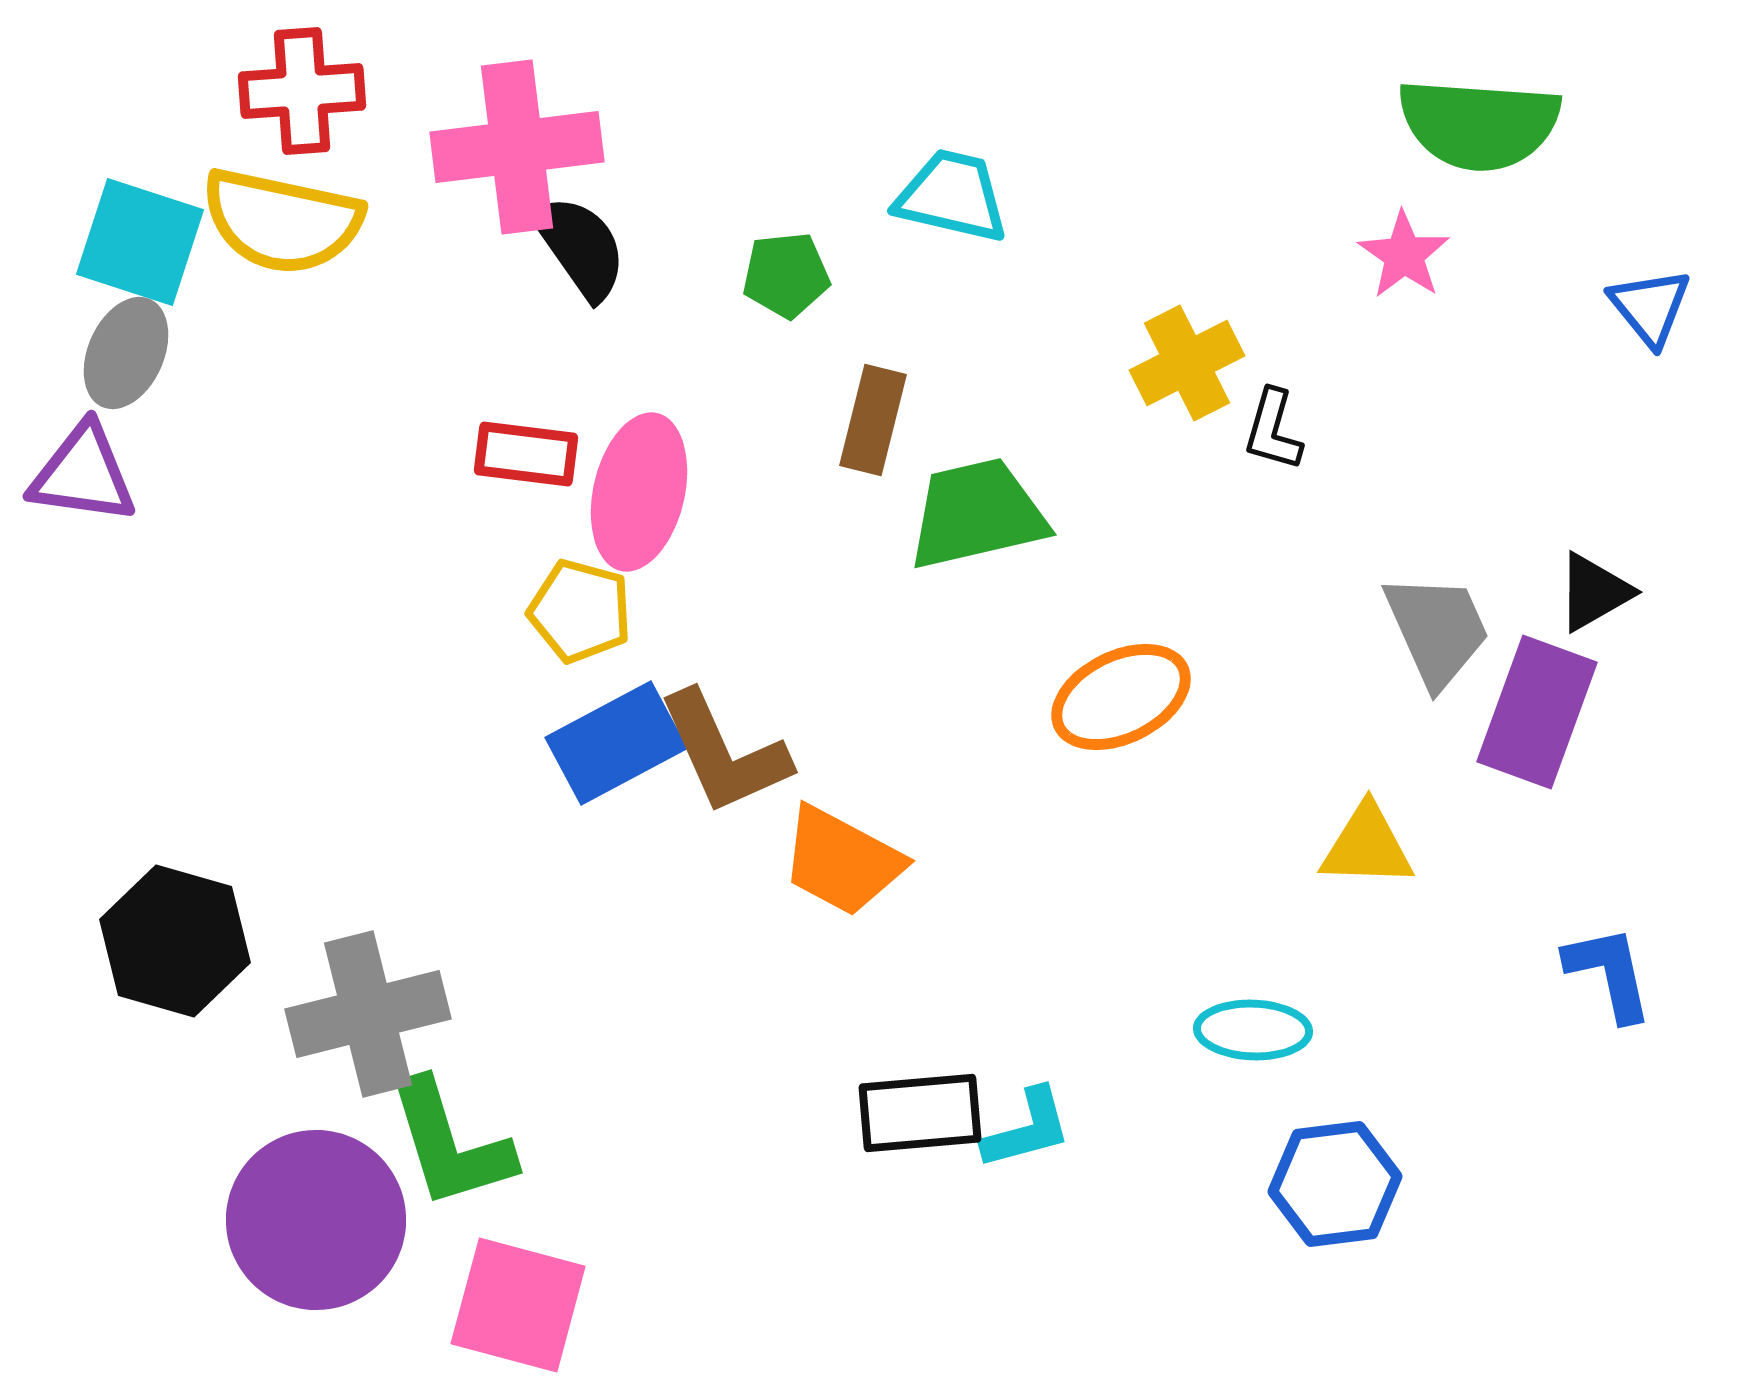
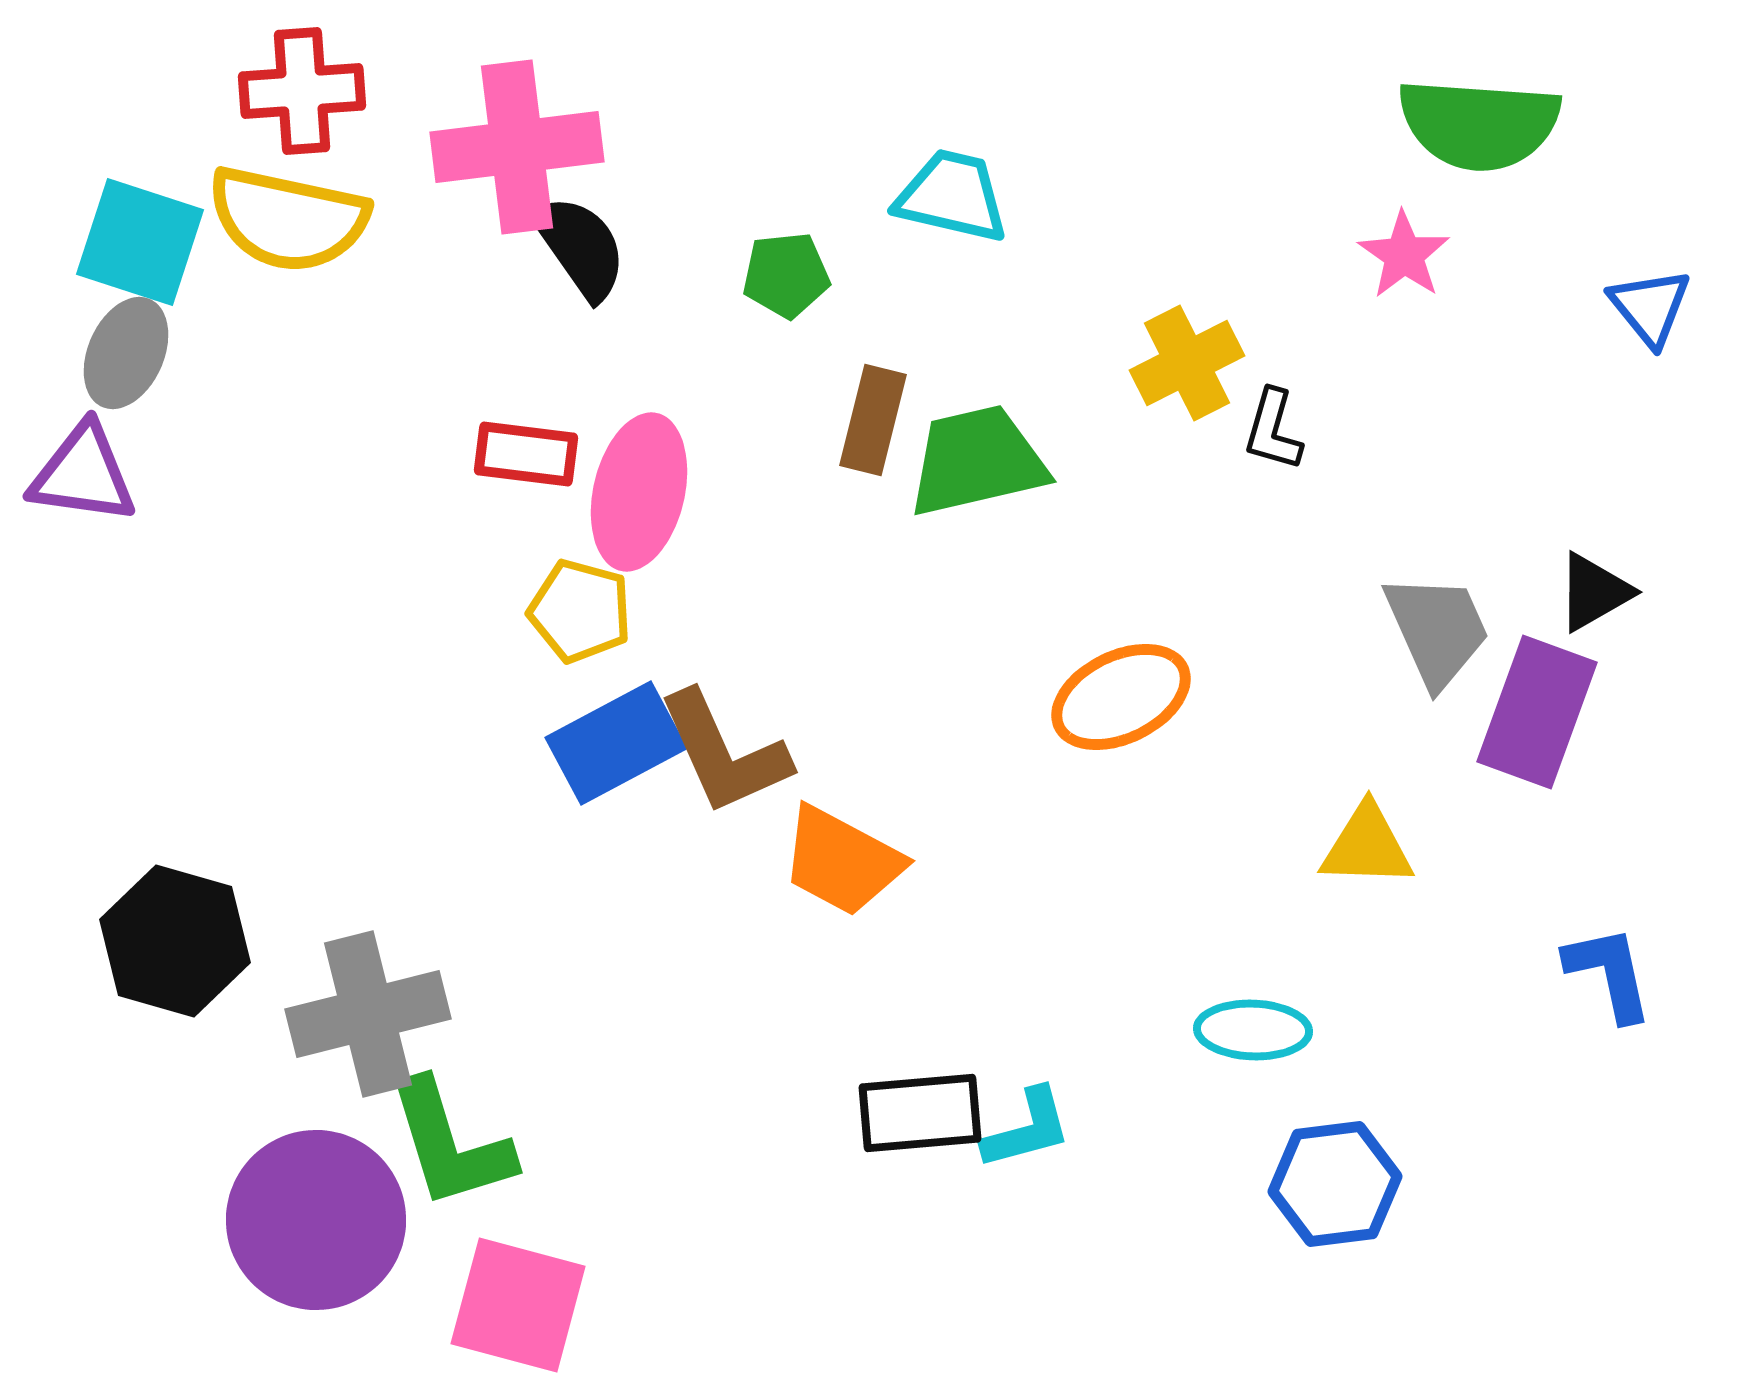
yellow semicircle: moved 6 px right, 2 px up
green trapezoid: moved 53 px up
